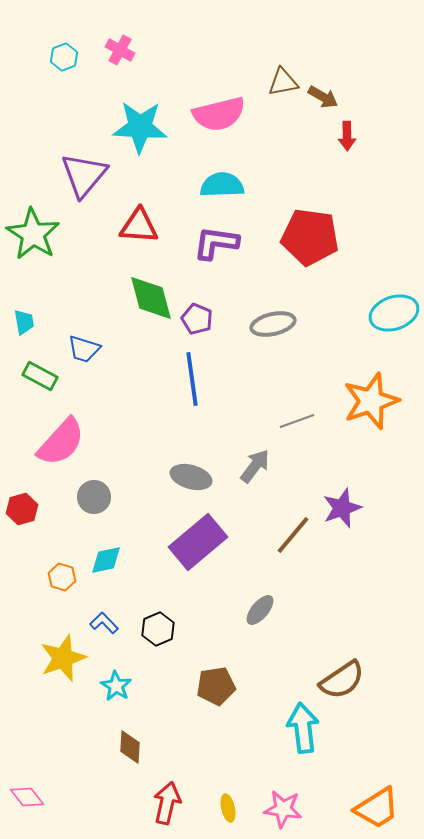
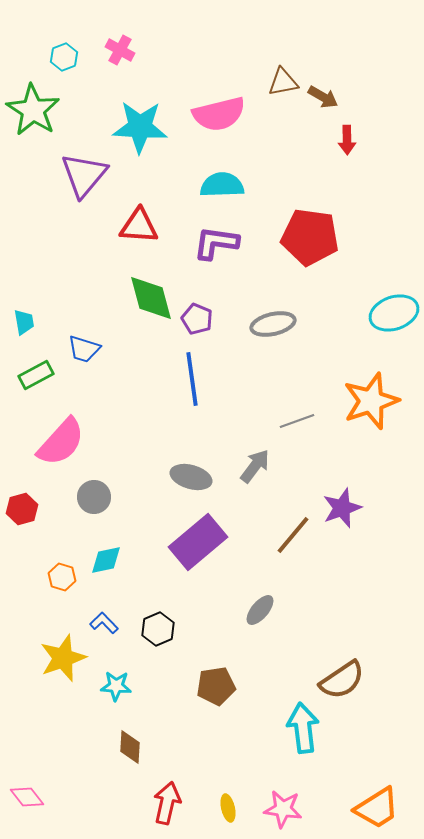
red arrow at (347, 136): moved 4 px down
green star at (33, 234): moved 124 px up
green rectangle at (40, 376): moved 4 px left, 1 px up; rotated 56 degrees counterclockwise
cyan star at (116, 686): rotated 28 degrees counterclockwise
